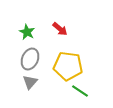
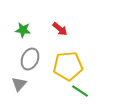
green star: moved 4 px left, 2 px up; rotated 21 degrees counterclockwise
yellow pentagon: rotated 12 degrees counterclockwise
gray triangle: moved 11 px left, 2 px down
